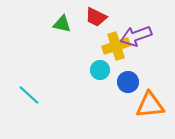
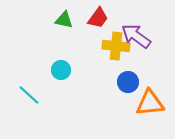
red trapezoid: moved 2 px right, 1 px down; rotated 80 degrees counterclockwise
green triangle: moved 2 px right, 4 px up
purple arrow: rotated 56 degrees clockwise
yellow cross: rotated 24 degrees clockwise
cyan circle: moved 39 px left
orange triangle: moved 2 px up
